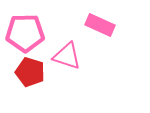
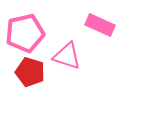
pink pentagon: rotated 12 degrees counterclockwise
